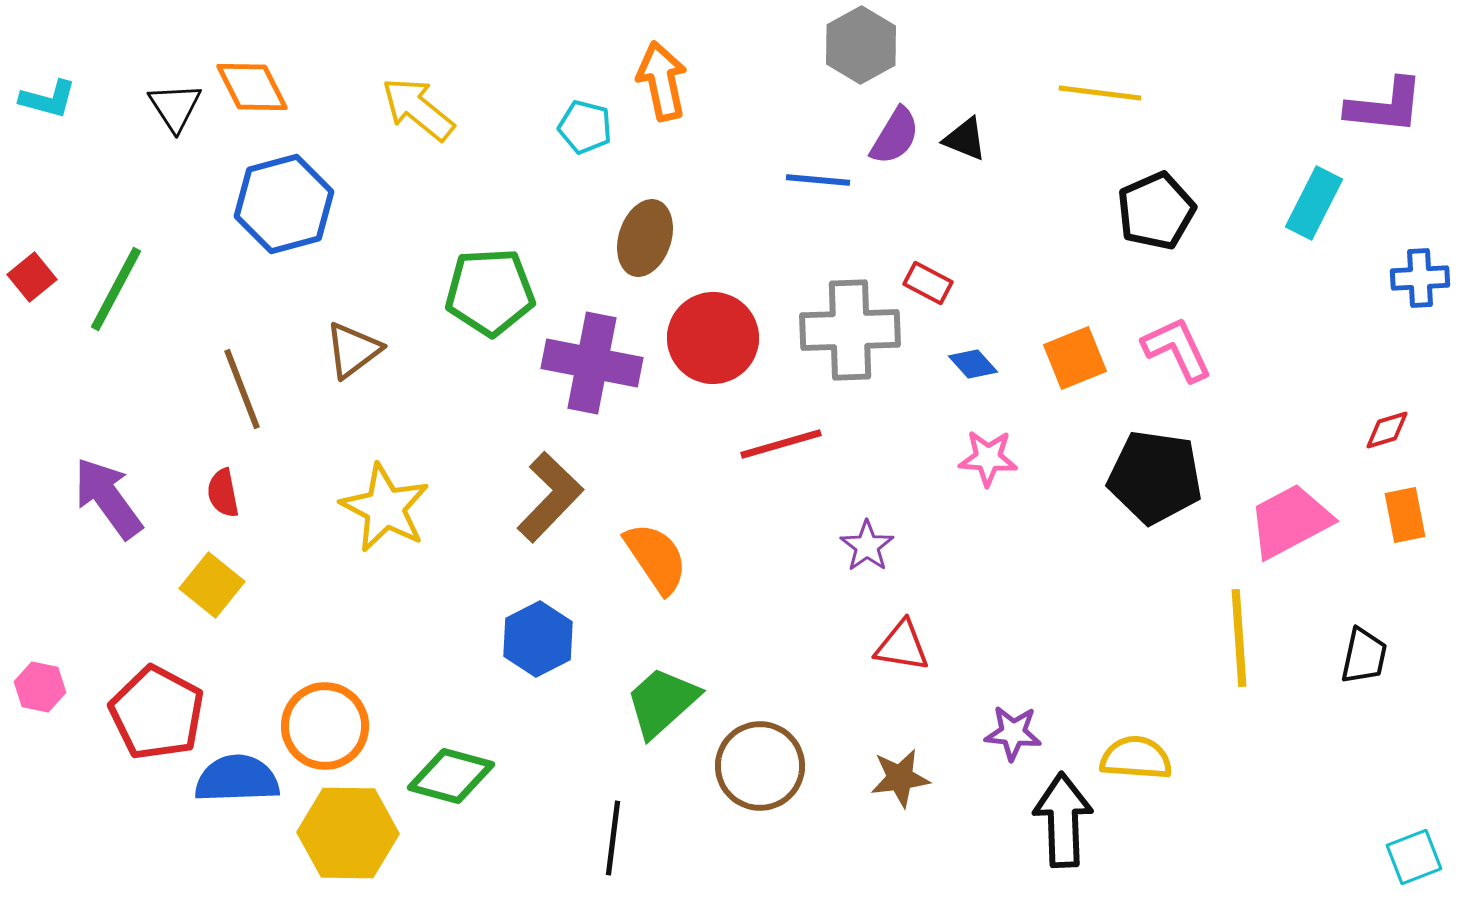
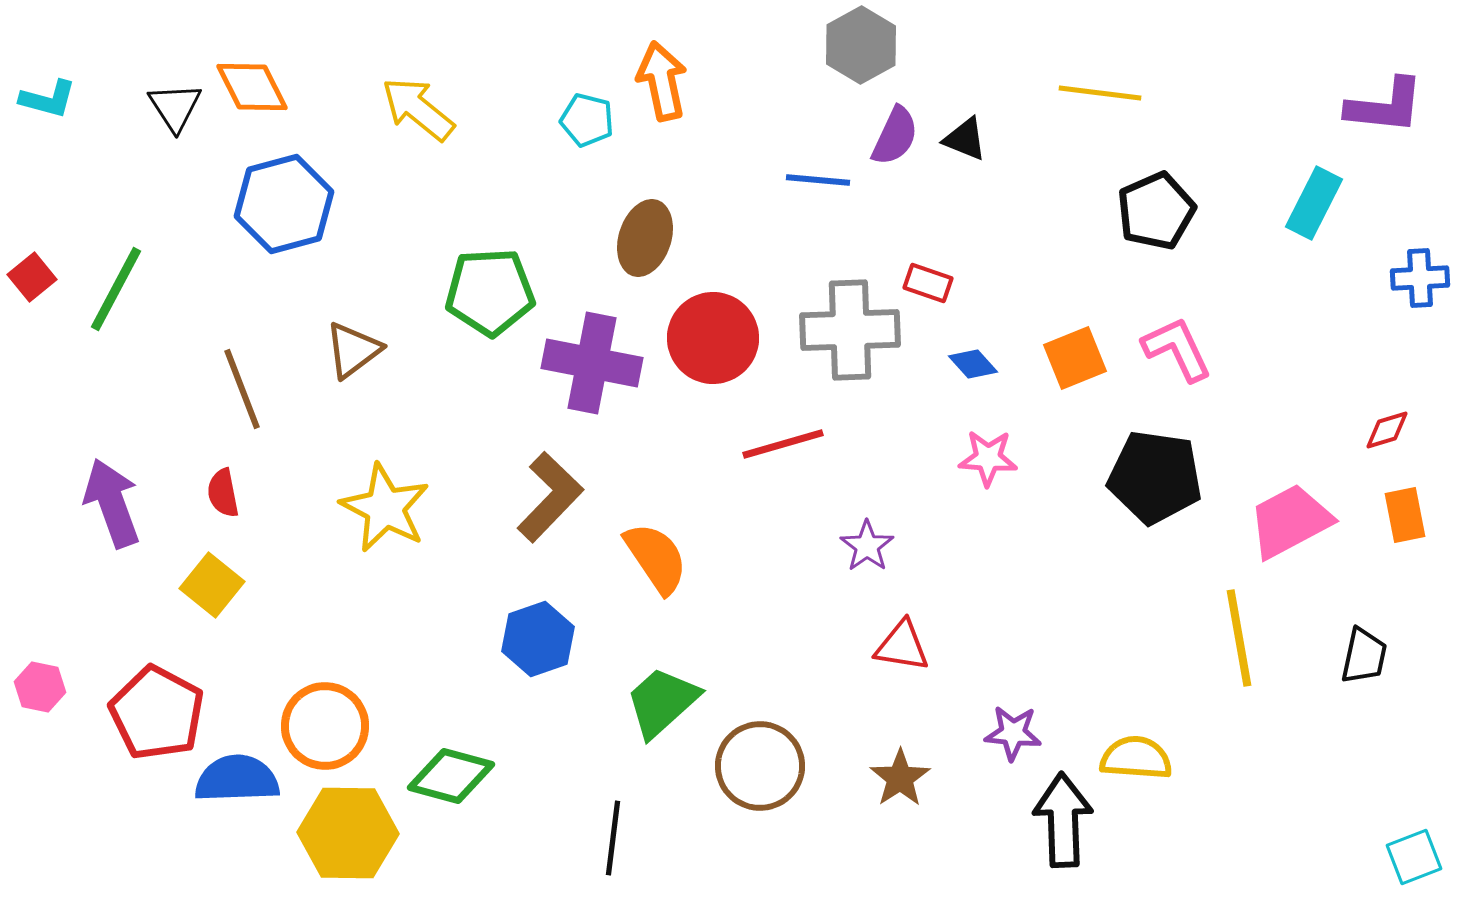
cyan pentagon at (585, 127): moved 2 px right, 7 px up
purple semicircle at (895, 136): rotated 6 degrees counterclockwise
red rectangle at (928, 283): rotated 9 degrees counterclockwise
red line at (781, 444): moved 2 px right
purple arrow at (108, 498): moved 4 px right, 5 px down; rotated 16 degrees clockwise
yellow line at (1239, 638): rotated 6 degrees counterclockwise
blue hexagon at (538, 639): rotated 8 degrees clockwise
brown star at (900, 778): rotated 26 degrees counterclockwise
